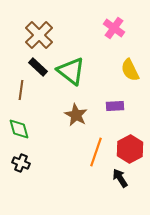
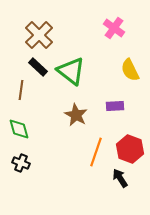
red hexagon: rotated 12 degrees counterclockwise
